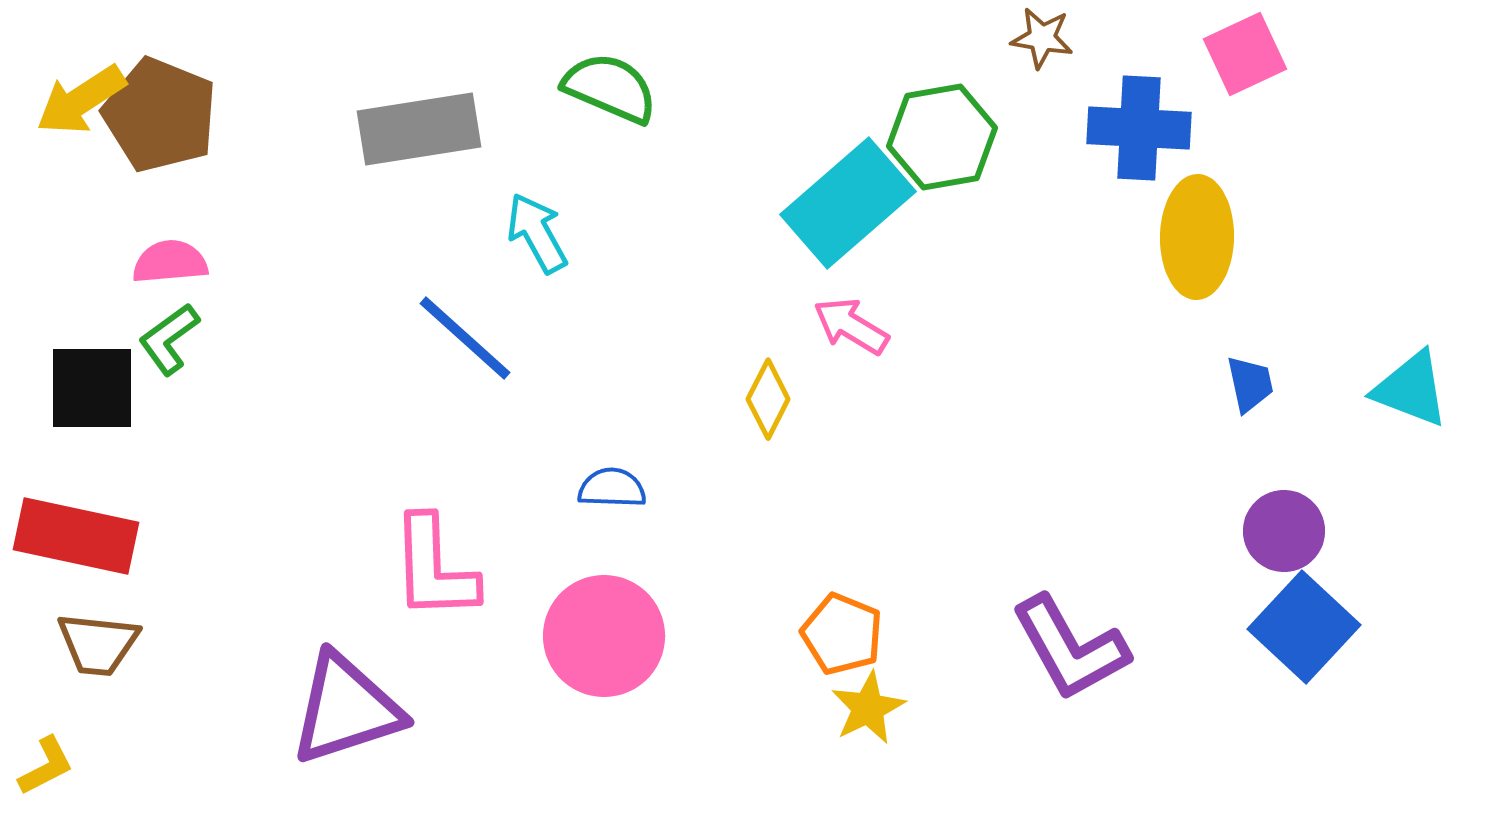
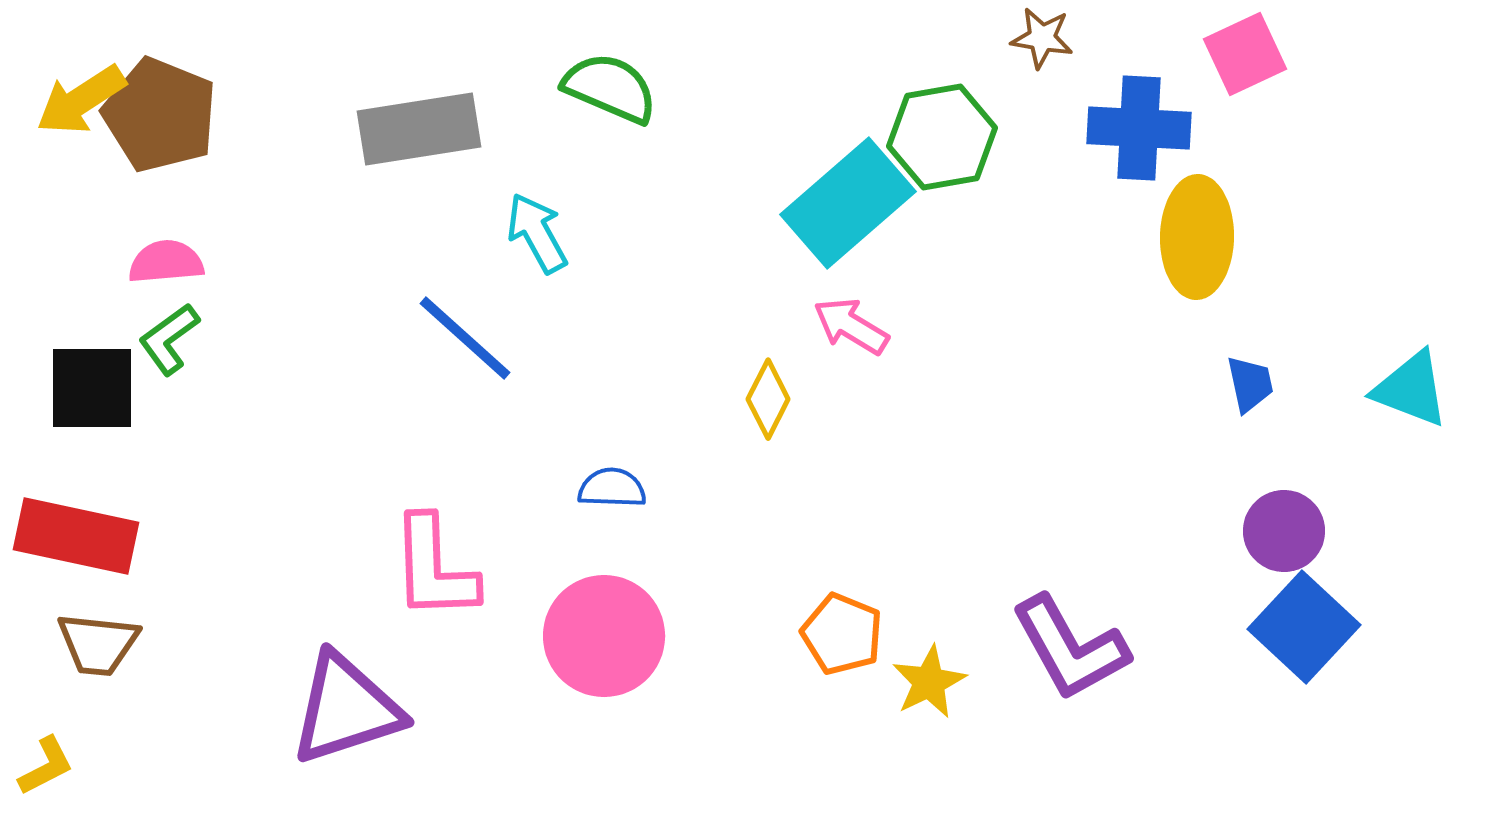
pink semicircle: moved 4 px left
yellow star: moved 61 px right, 26 px up
